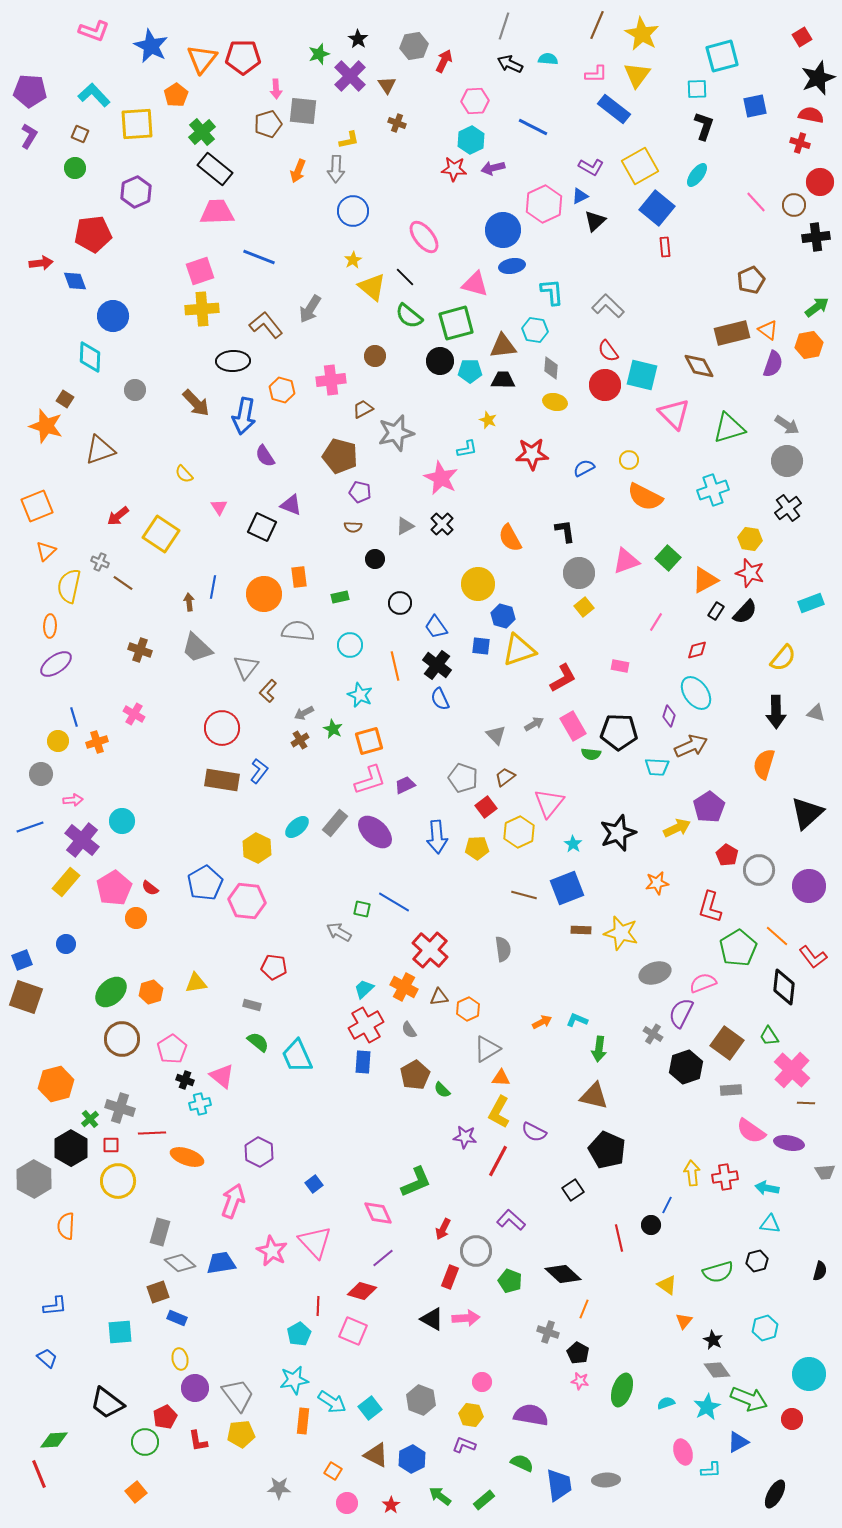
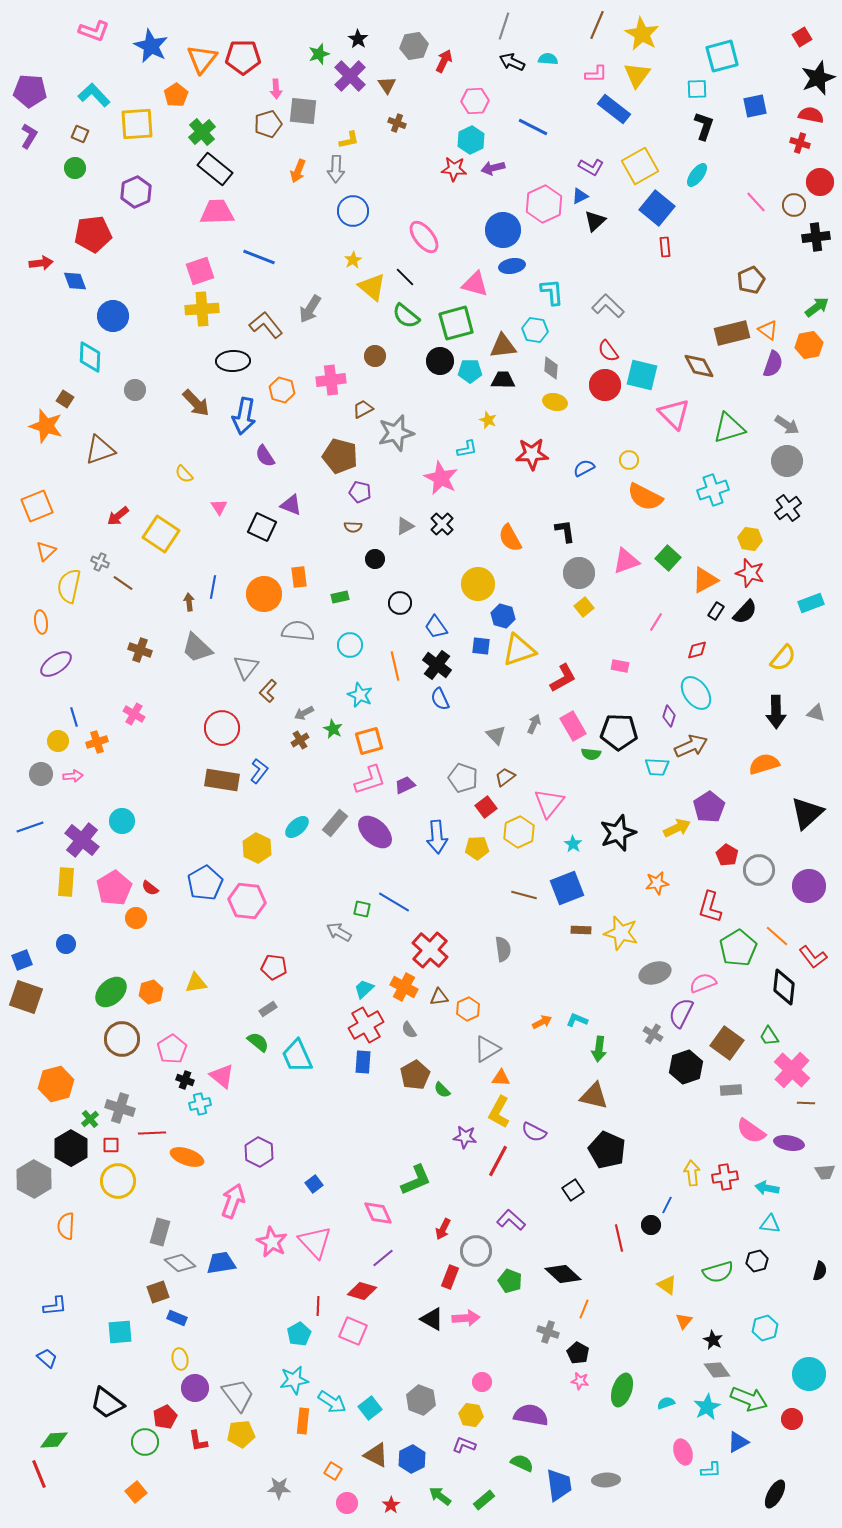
black arrow at (510, 64): moved 2 px right, 2 px up
green semicircle at (409, 316): moved 3 px left
orange ellipse at (50, 626): moved 9 px left, 4 px up; rotated 10 degrees counterclockwise
gray arrow at (534, 724): rotated 36 degrees counterclockwise
orange semicircle at (764, 764): rotated 56 degrees clockwise
pink arrow at (73, 800): moved 24 px up
yellow rectangle at (66, 882): rotated 36 degrees counterclockwise
gray rectangle at (252, 1005): moved 16 px right, 4 px down; rotated 48 degrees counterclockwise
green L-shape at (416, 1182): moved 2 px up
pink star at (272, 1251): moved 9 px up
